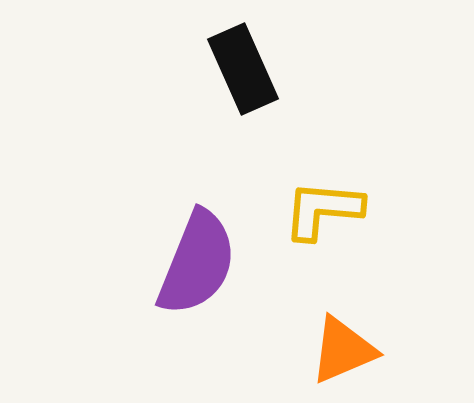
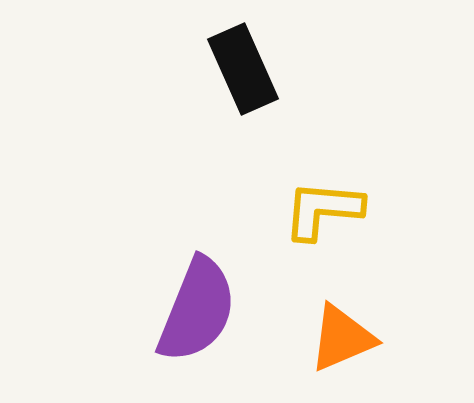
purple semicircle: moved 47 px down
orange triangle: moved 1 px left, 12 px up
